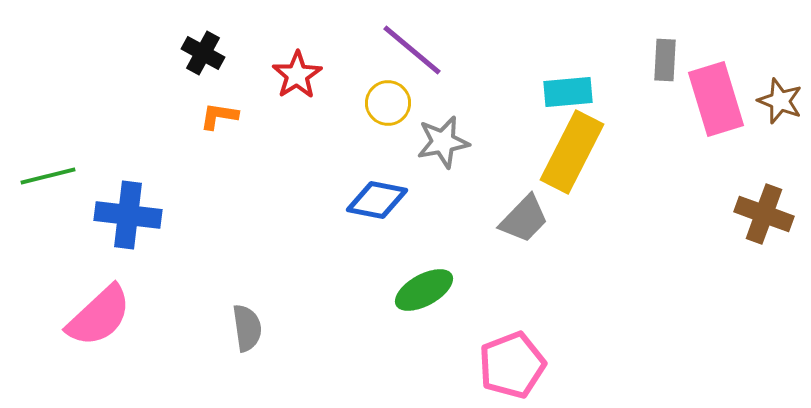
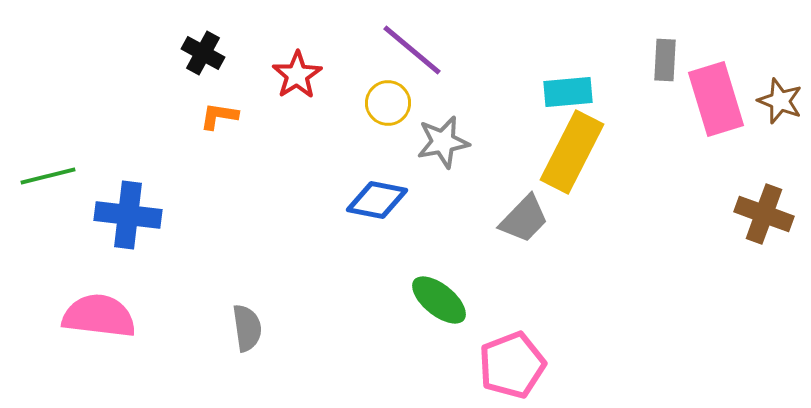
green ellipse: moved 15 px right, 10 px down; rotated 68 degrees clockwise
pink semicircle: rotated 130 degrees counterclockwise
